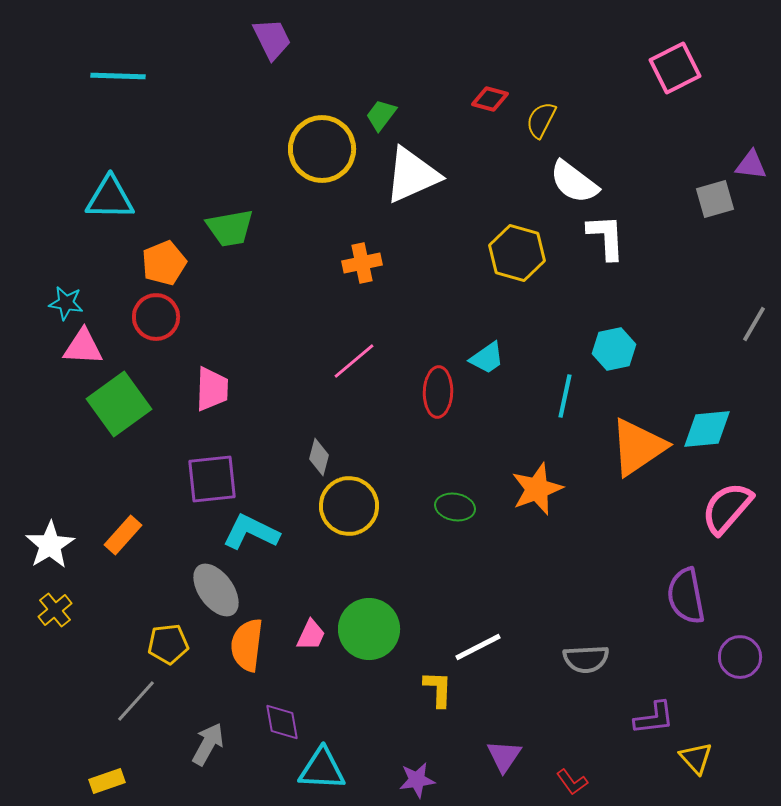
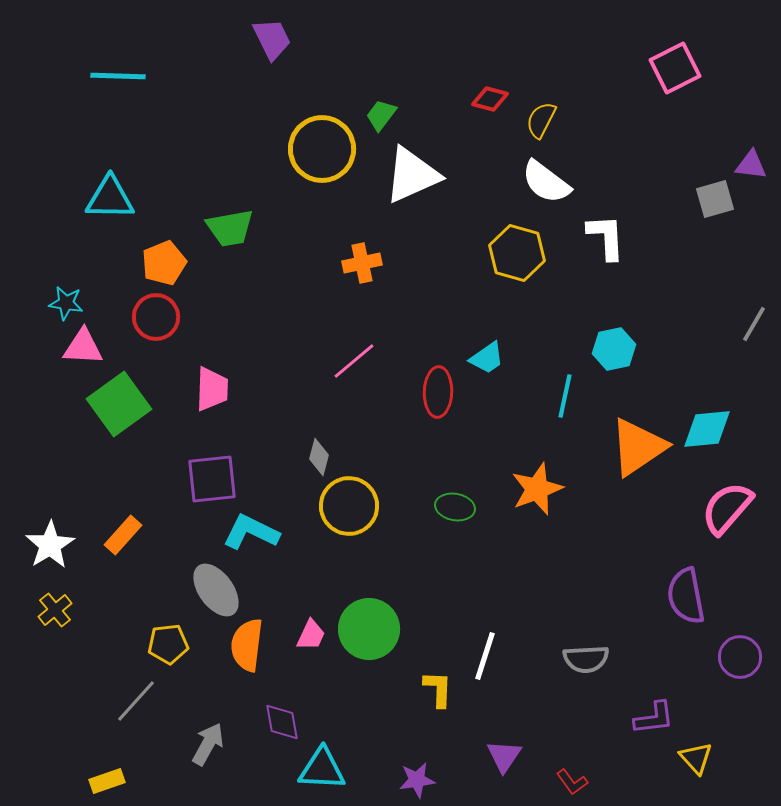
white semicircle at (574, 182): moved 28 px left
white line at (478, 647): moved 7 px right, 9 px down; rotated 45 degrees counterclockwise
